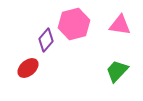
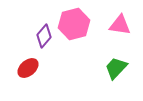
purple diamond: moved 2 px left, 4 px up
green trapezoid: moved 1 px left, 3 px up
